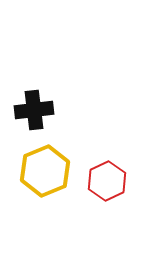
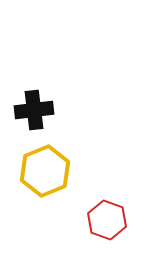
red hexagon: moved 39 px down; rotated 15 degrees counterclockwise
